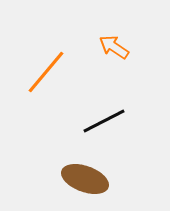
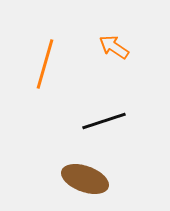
orange line: moved 1 px left, 8 px up; rotated 24 degrees counterclockwise
black line: rotated 9 degrees clockwise
